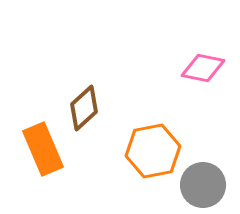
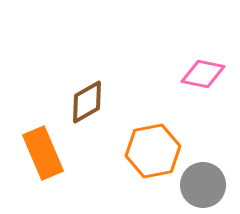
pink diamond: moved 6 px down
brown diamond: moved 3 px right, 6 px up; rotated 12 degrees clockwise
orange rectangle: moved 4 px down
